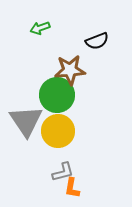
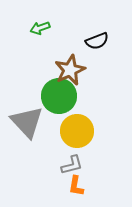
brown star: rotated 20 degrees counterclockwise
green circle: moved 2 px right, 1 px down
gray triangle: moved 1 px right, 1 px down; rotated 9 degrees counterclockwise
yellow circle: moved 19 px right
gray L-shape: moved 9 px right, 7 px up
orange L-shape: moved 4 px right, 2 px up
